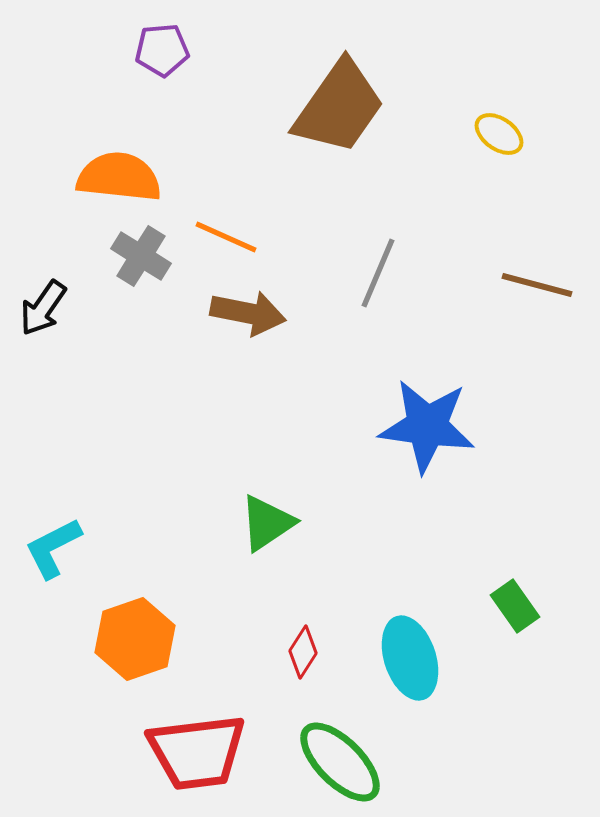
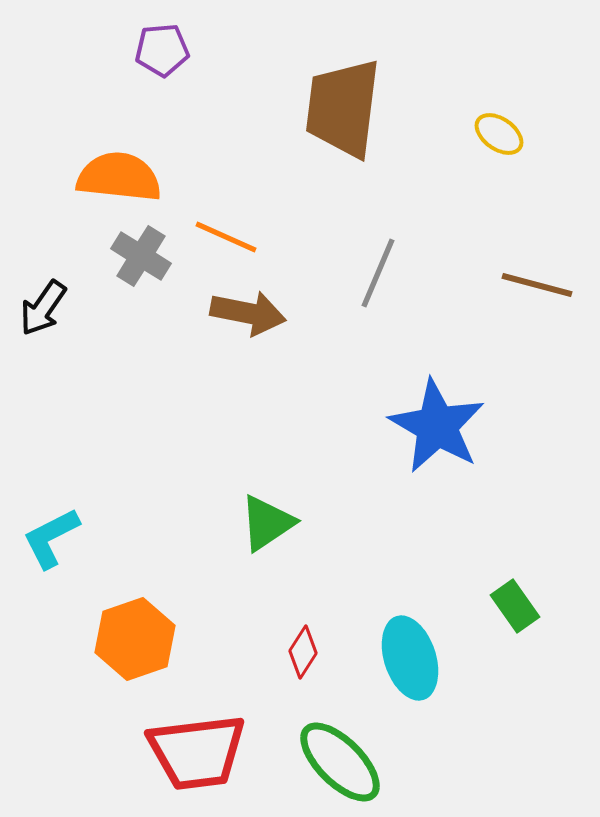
brown trapezoid: moved 4 px right, 1 px down; rotated 152 degrees clockwise
blue star: moved 10 px right; rotated 22 degrees clockwise
cyan L-shape: moved 2 px left, 10 px up
